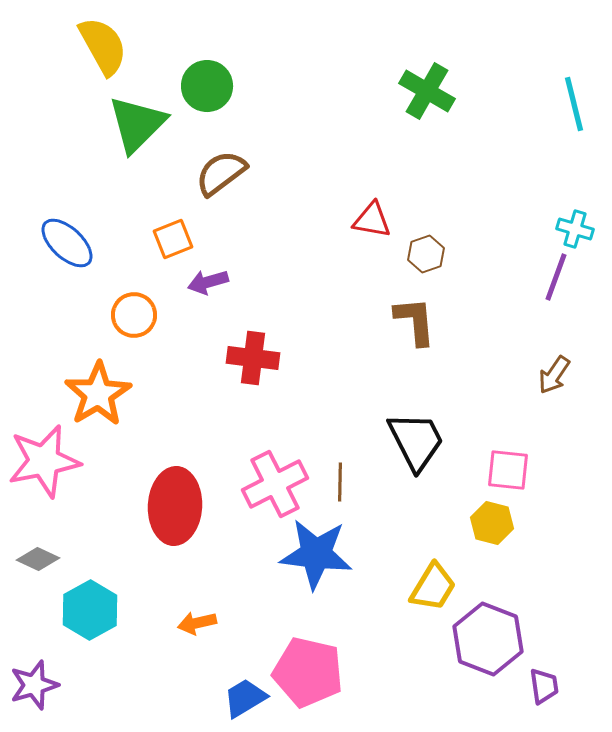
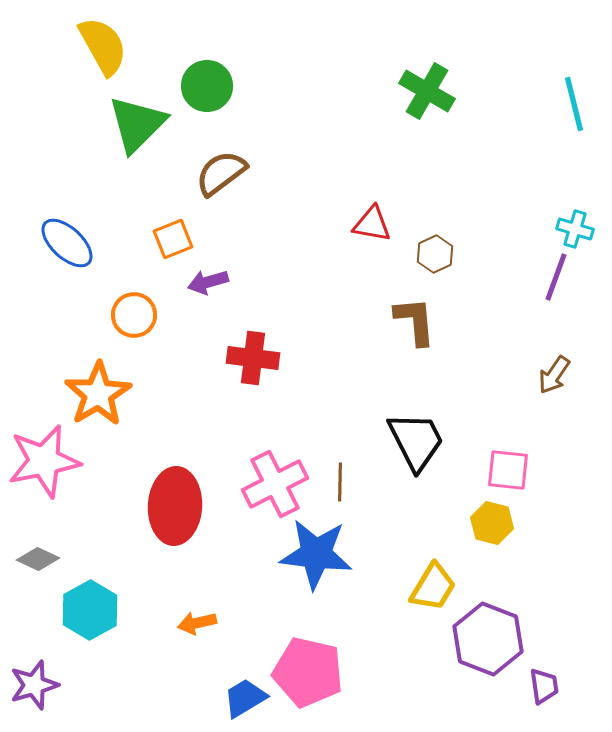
red triangle: moved 4 px down
brown hexagon: moved 9 px right; rotated 6 degrees counterclockwise
